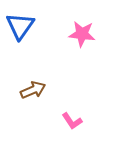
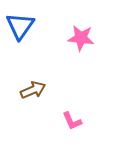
pink star: moved 1 px left, 4 px down
pink L-shape: rotated 10 degrees clockwise
